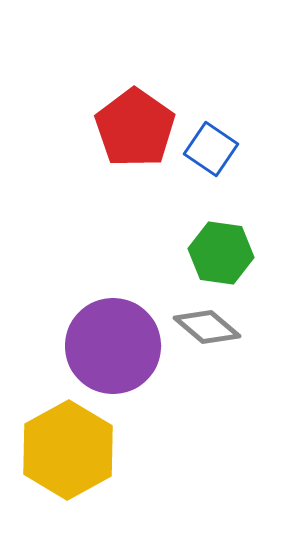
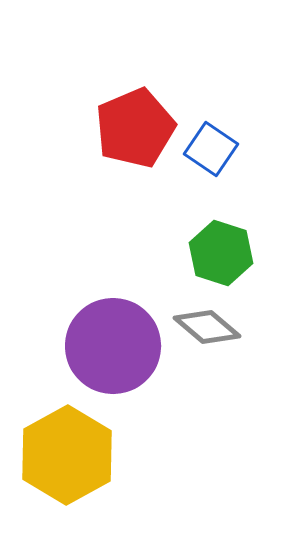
red pentagon: rotated 14 degrees clockwise
green hexagon: rotated 10 degrees clockwise
yellow hexagon: moved 1 px left, 5 px down
